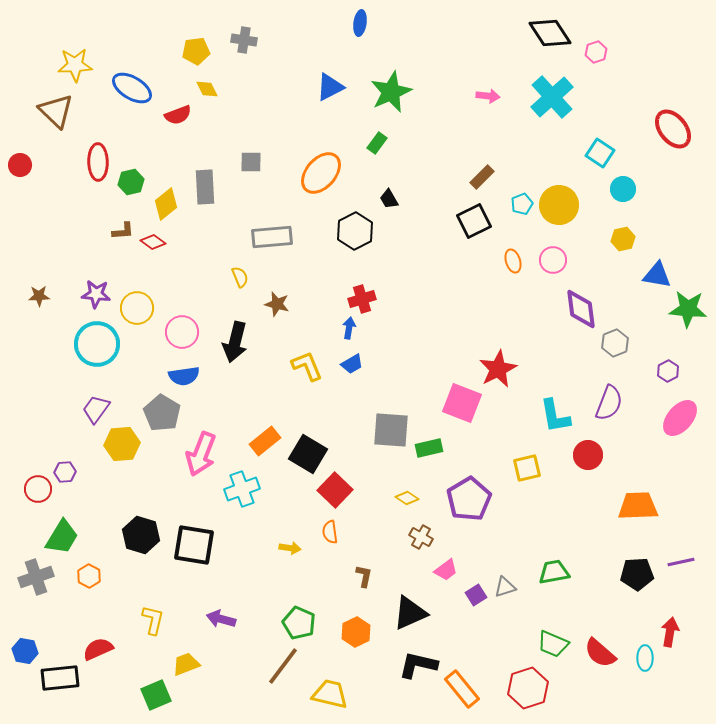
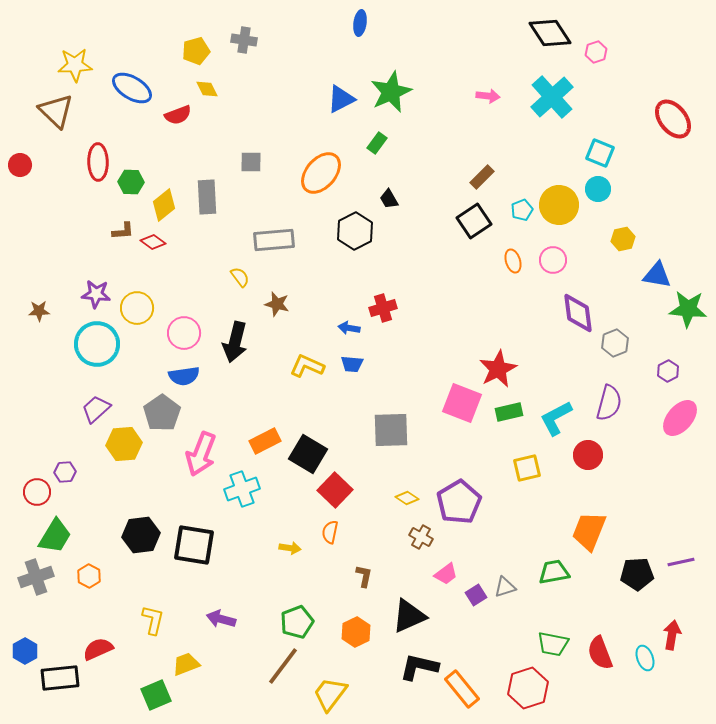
yellow pentagon at (196, 51): rotated 8 degrees counterclockwise
blue triangle at (330, 87): moved 11 px right, 12 px down
red ellipse at (673, 129): moved 10 px up
cyan square at (600, 153): rotated 12 degrees counterclockwise
green hexagon at (131, 182): rotated 15 degrees clockwise
gray rectangle at (205, 187): moved 2 px right, 10 px down
cyan circle at (623, 189): moved 25 px left
yellow diamond at (166, 204): moved 2 px left, 1 px down
cyan pentagon at (522, 204): moved 6 px down
black square at (474, 221): rotated 8 degrees counterclockwise
gray rectangle at (272, 237): moved 2 px right, 3 px down
yellow semicircle at (240, 277): rotated 15 degrees counterclockwise
brown star at (39, 296): moved 15 px down
red cross at (362, 299): moved 21 px right, 9 px down
purple diamond at (581, 309): moved 3 px left, 4 px down
blue arrow at (349, 328): rotated 90 degrees counterclockwise
pink circle at (182, 332): moved 2 px right, 1 px down
blue trapezoid at (352, 364): rotated 35 degrees clockwise
yellow L-shape at (307, 366): rotated 44 degrees counterclockwise
purple semicircle at (609, 403): rotated 6 degrees counterclockwise
purple trapezoid at (96, 409): rotated 12 degrees clockwise
gray pentagon at (162, 413): rotated 6 degrees clockwise
cyan L-shape at (555, 416): moved 1 px right, 2 px down; rotated 72 degrees clockwise
gray square at (391, 430): rotated 6 degrees counterclockwise
orange rectangle at (265, 441): rotated 12 degrees clockwise
yellow hexagon at (122, 444): moved 2 px right
green rectangle at (429, 448): moved 80 px right, 36 px up
red circle at (38, 489): moved 1 px left, 3 px down
purple pentagon at (469, 499): moved 10 px left, 3 px down
orange trapezoid at (638, 506): moved 49 px left, 25 px down; rotated 66 degrees counterclockwise
orange semicircle at (330, 532): rotated 20 degrees clockwise
black hexagon at (141, 535): rotated 24 degrees counterclockwise
green trapezoid at (62, 537): moved 7 px left, 1 px up
pink trapezoid at (446, 570): moved 4 px down
black triangle at (410, 613): moved 1 px left, 3 px down
green pentagon at (299, 623): moved 2 px left, 1 px up; rotated 28 degrees clockwise
red arrow at (670, 632): moved 2 px right, 3 px down
green trapezoid at (553, 644): rotated 12 degrees counterclockwise
blue hexagon at (25, 651): rotated 20 degrees clockwise
red semicircle at (600, 653): rotated 28 degrees clockwise
cyan ellipse at (645, 658): rotated 20 degrees counterclockwise
black L-shape at (418, 665): moved 1 px right, 2 px down
yellow trapezoid at (330, 694): rotated 66 degrees counterclockwise
